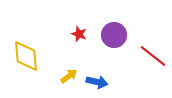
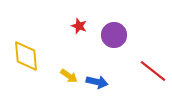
red star: moved 8 px up
red line: moved 15 px down
yellow arrow: rotated 72 degrees clockwise
